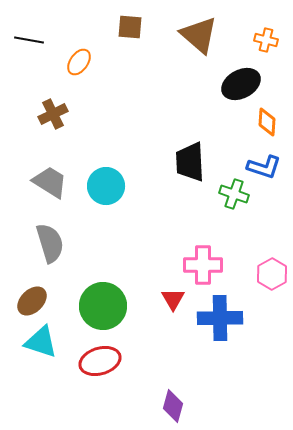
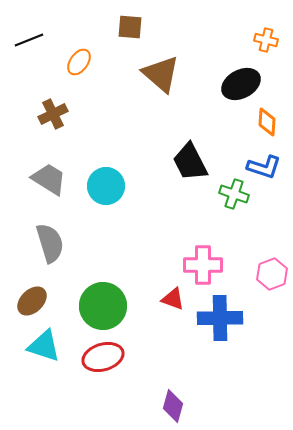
brown triangle: moved 38 px left, 39 px down
black line: rotated 32 degrees counterclockwise
black trapezoid: rotated 24 degrees counterclockwise
gray trapezoid: moved 1 px left, 3 px up
pink hexagon: rotated 8 degrees clockwise
red triangle: rotated 40 degrees counterclockwise
cyan triangle: moved 3 px right, 4 px down
red ellipse: moved 3 px right, 4 px up
